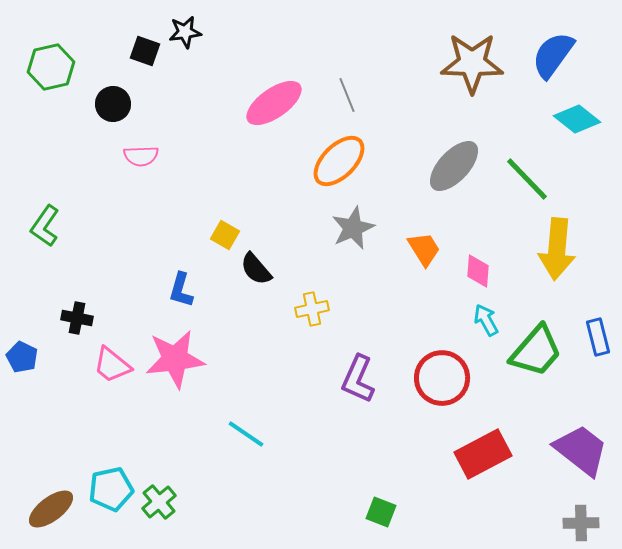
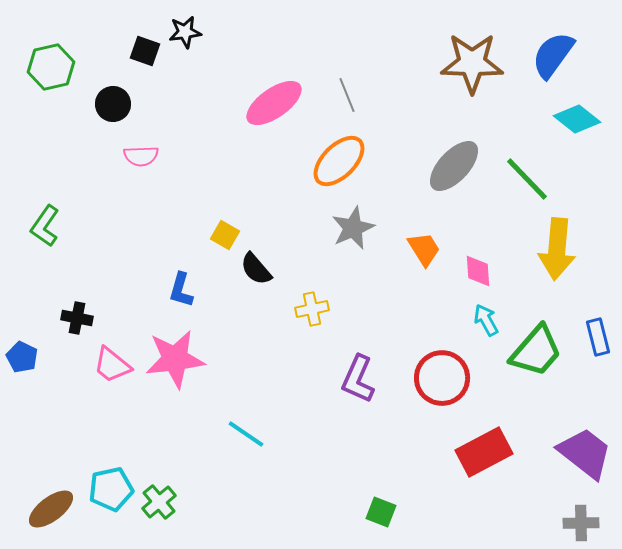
pink diamond: rotated 8 degrees counterclockwise
purple trapezoid: moved 4 px right, 3 px down
red rectangle: moved 1 px right, 2 px up
